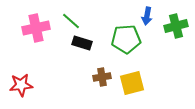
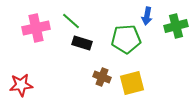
brown cross: rotated 30 degrees clockwise
